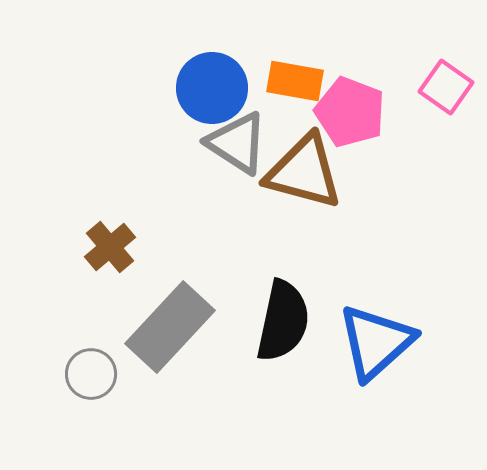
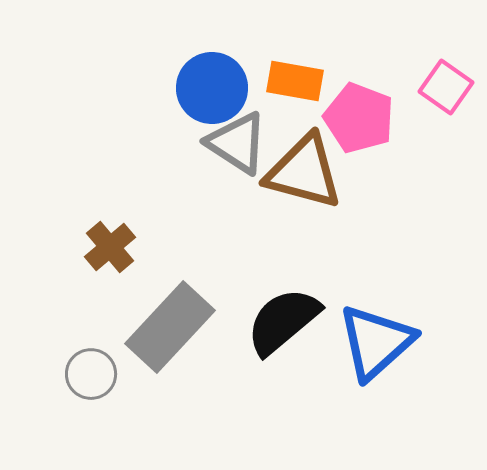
pink pentagon: moved 9 px right, 6 px down
black semicircle: rotated 142 degrees counterclockwise
